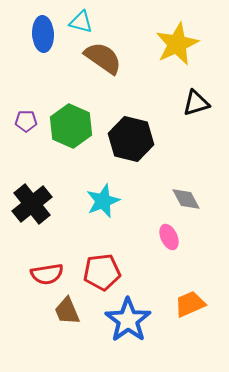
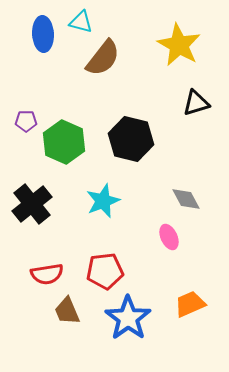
yellow star: moved 2 px right, 1 px down; rotated 18 degrees counterclockwise
brown semicircle: rotated 93 degrees clockwise
green hexagon: moved 7 px left, 16 px down
red pentagon: moved 3 px right, 1 px up
blue star: moved 2 px up
